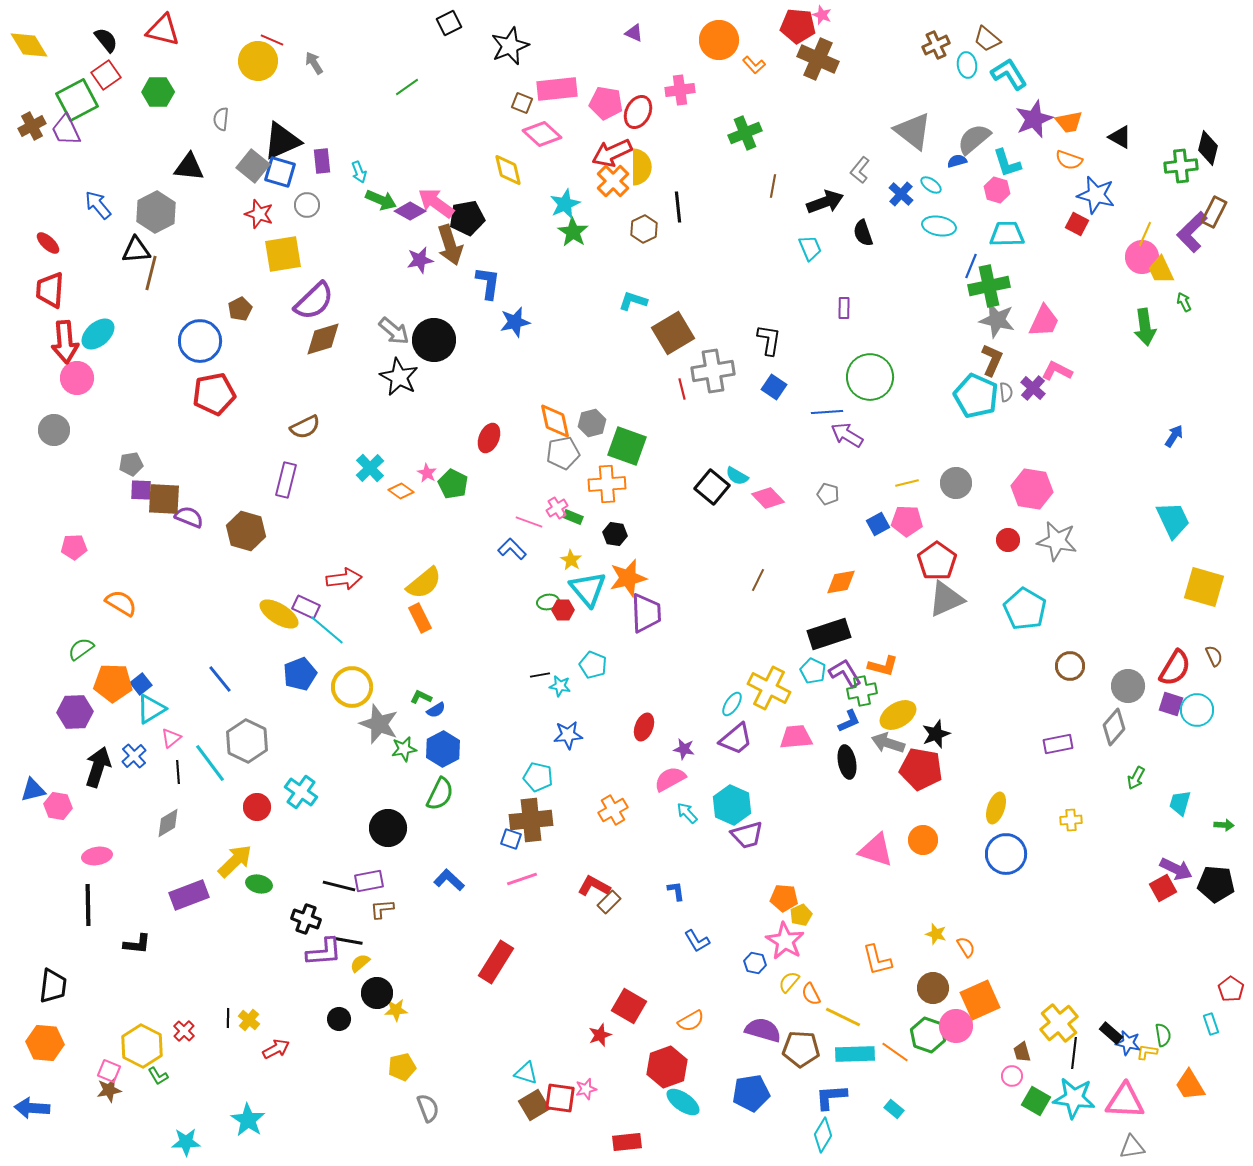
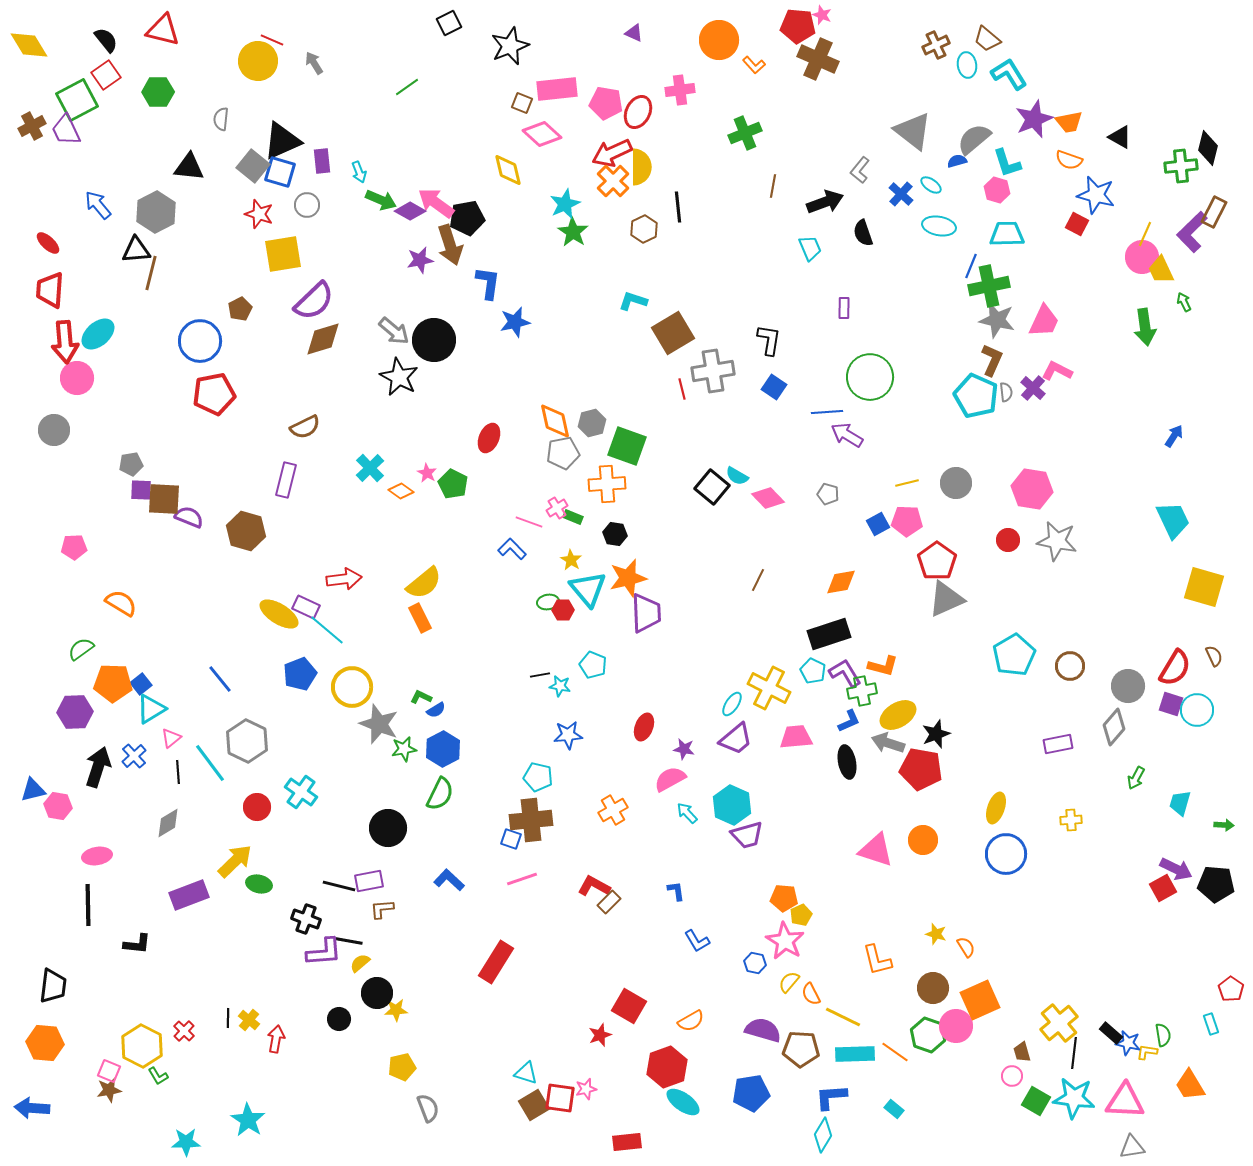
cyan pentagon at (1025, 609): moved 11 px left, 46 px down; rotated 12 degrees clockwise
red arrow at (276, 1049): moved 10 px up; rotated 52 degrees counterclockwise
